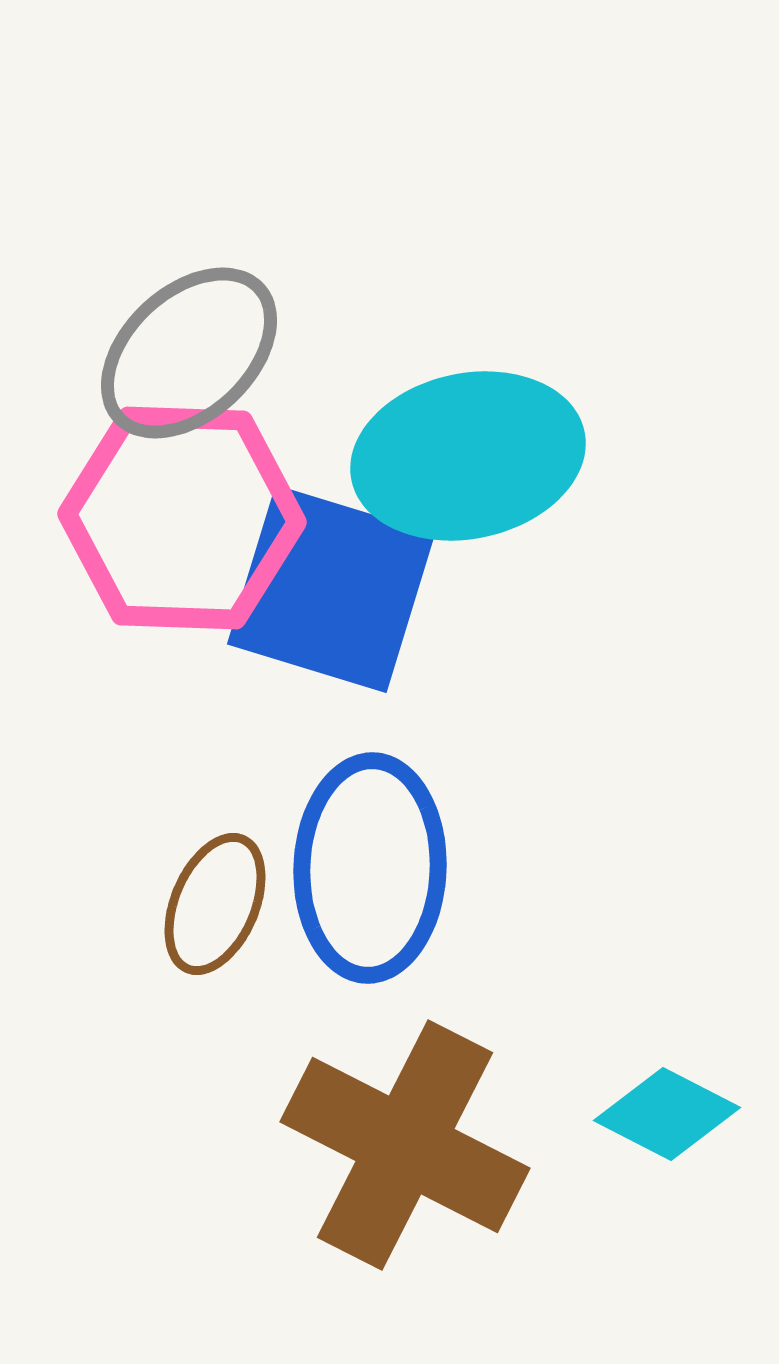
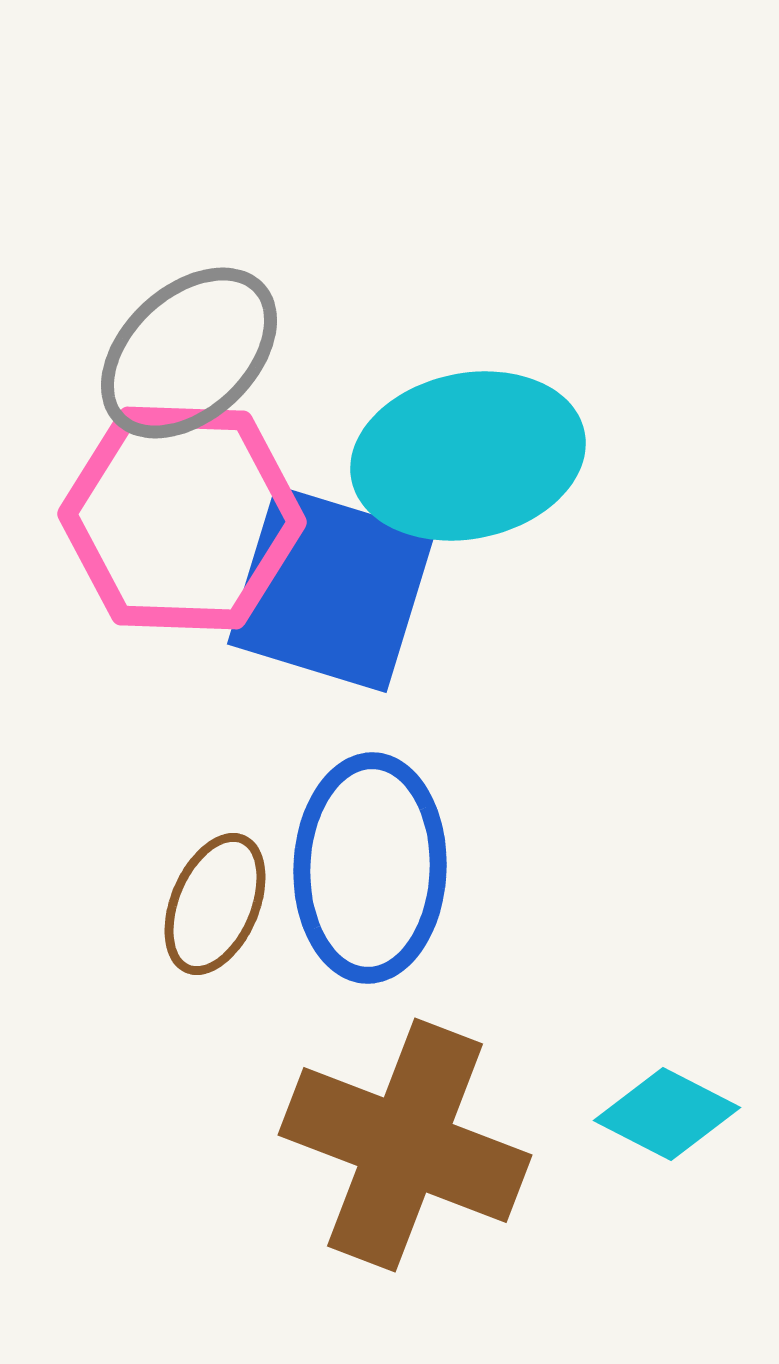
brown cross: rotated 6 degrees counterclockwise
